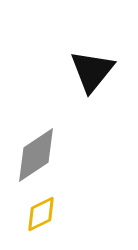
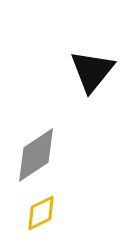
yellow diamond: moved 1 px up
